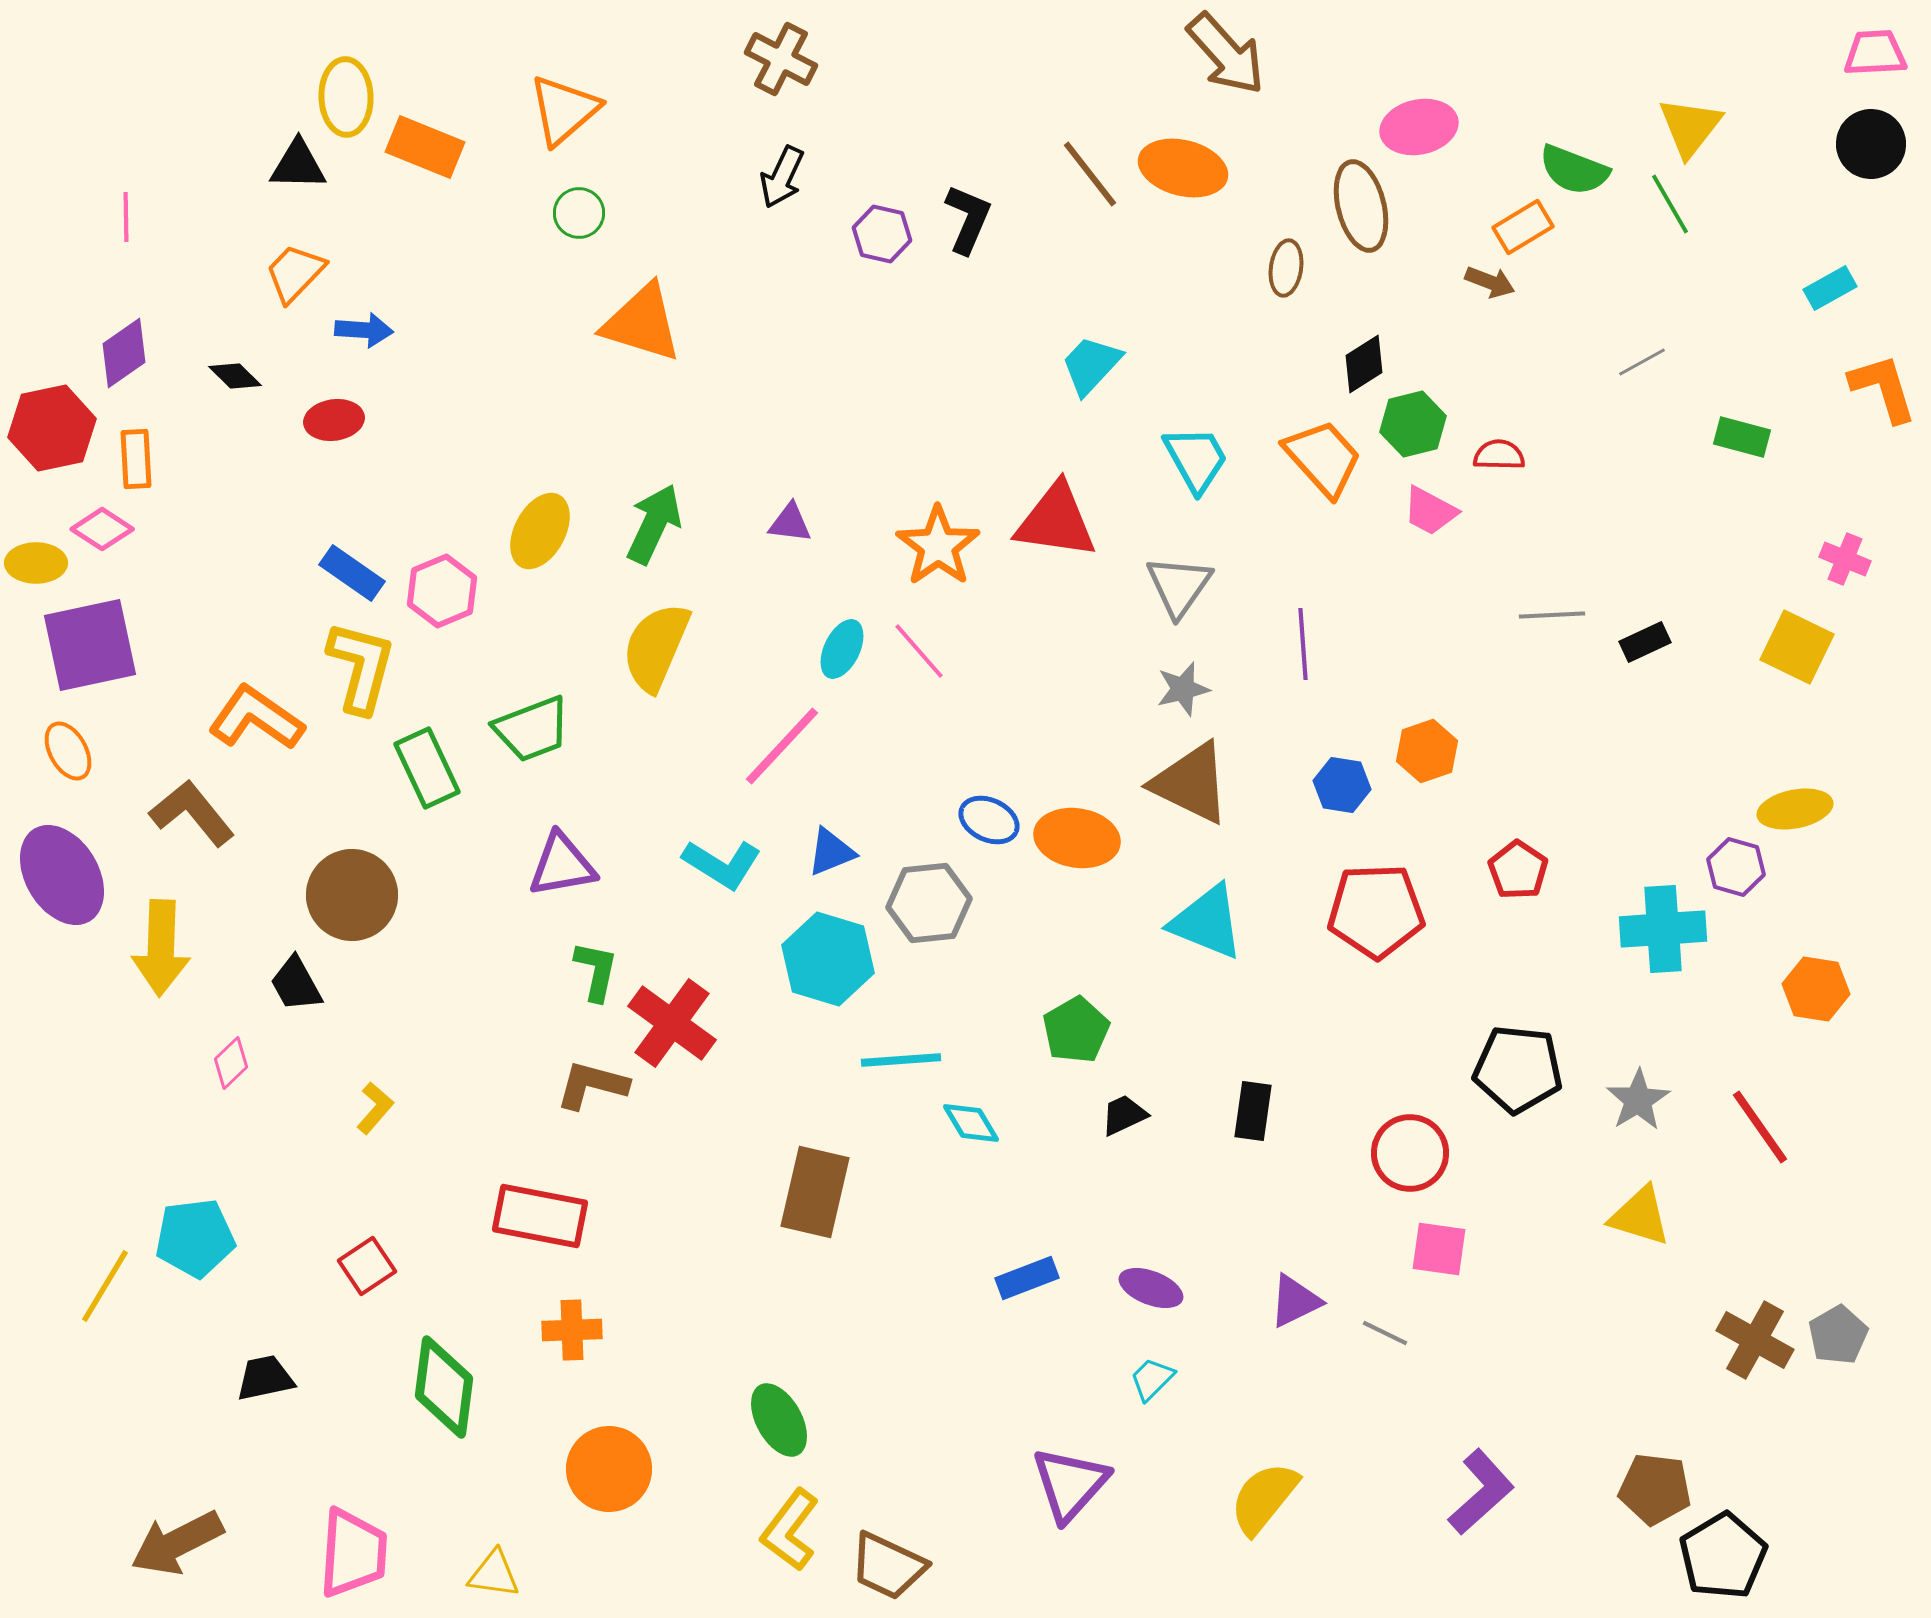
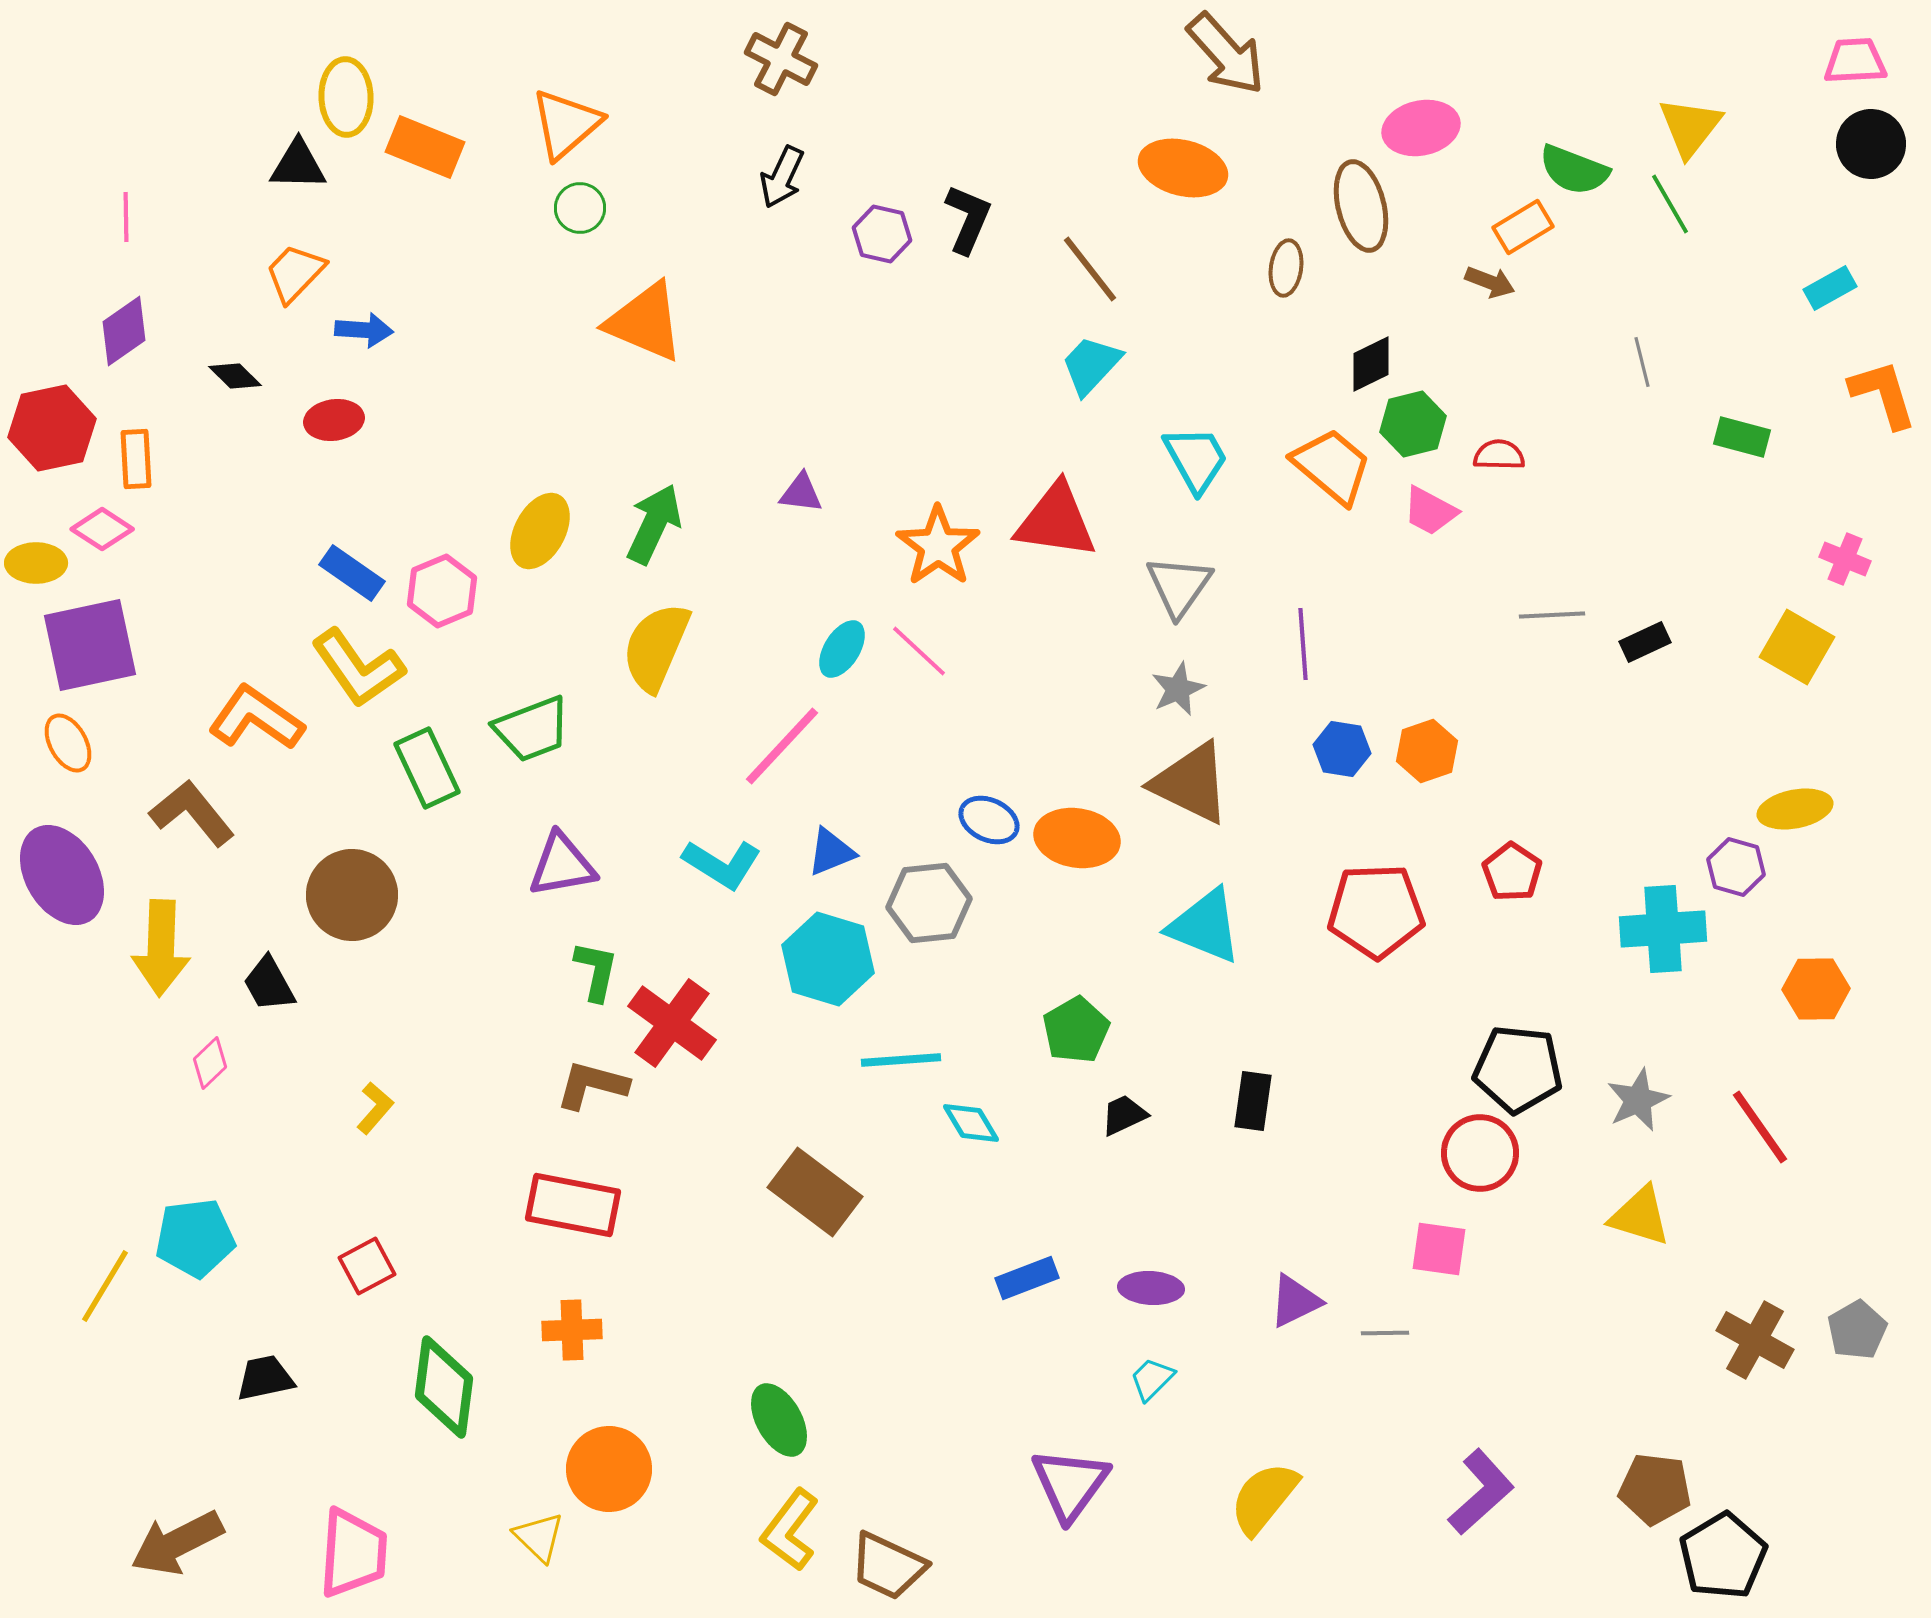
pink trapezoid at (1875, 53): moved 20 px left, 8 px down
orange triangle at (564, 110): moved 2 px right, 14 px down
pink ellipse at (1419, 127): moved 2 px right, 1 px down
brown line at (1090, 174): moved 95 px down
green circle at (579, 213): moved 1 px right, 5 px up
orange triangle at (642, 323): moved 3 px right, 1 px up; rotated 6 degrees clockwise
purple diamond at (124, 353): moved 22 px up
gray line at (1642, 362): rotated 75 degrees counterclockwise
black diamond at (1364, 364): moved 7 px right; rotated 6 degrees clockwise
orange L-shape at (1883, 388): moved 6 px down
orange trapezoid at (1323, 458): moved 9 px right, 8 px down; rotated 8 degrees counterclockwise
purple triangle at (790, 523): moved 11 px right, 30 px up
yellow square at (1797, 647): rotated 4 degrees clockwise
cyan ellipse at (842, 649): rotated 6 degrees clockwise
pink line at (919, 651): rotated 6 degrees counterclockwise
yellow L-shape at (361, 667): moved 3 px left, 1 px down; rotated 130 degrees clockwise
gray star at (1183, 689): moved 5 px left; rotated 10 degrees counterclockwise
orange ellipse at (68, 751): moved 8 px up
blue hexagon at (1342, 785): moved 36 px up
red pentagon at (1518, 870): moved 6 px left, 2 px down
cyan triangle at (1207, 922): moved 2 px left, 4 px down
black trapezoid at (296, 984): moved 27 px left
orange hexagon at (1816, 989): rotated 10 degrees counterclockwise
pink diamond at (231, 1063): moved 21 px left
gray star at (1638, 1100): rotated 8 degrees clockwise
black rectangle at (1253, 1111): moved 10 px up
red circle at (1410, 1153): moved 70 px right
brown rectangle at (815, 1192): rotated 66 degrees counterclockwise
red rectangle at (540, 1216): moved 33 px right, 11 px up
red square at (367, 1266): rotated 6 degrees clockwise
purple ellipse at (1151, 1288): rotated 18 degrees counterclockwise
gray line at (1385, 1333): rotated 27 degrees counterclockwise
gray pentagon at (1838, 1335): moved 19 px right, 5 px up
purple triangle at (1070, 1484): rotated 6 degrees counterclockwise
yellow triangle at (494, 1574): moved 45 px right, 37 px up; rotated 36 degrees clockwise
